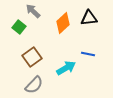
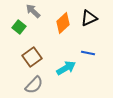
black triangle: rotated 18 degrees counterclockwise
blue line: moved 1 px up
